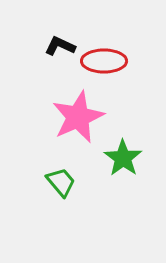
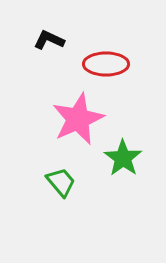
black L-shape: moved 11 px left, 6 px up
red ellipse: moved 2 px right, 3 px down
pink star: moved 2 px down
